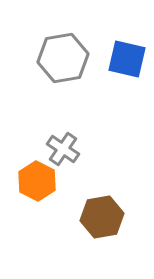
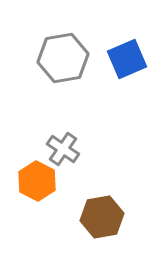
blue square: rotated 36 degrees counterclockwise
